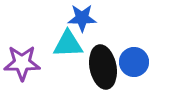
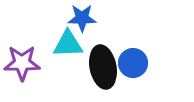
blue circle: moved 1 px left, 1 px down
